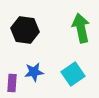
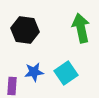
cyan square: moved 7 px left, 1 px up
purple rectangle: moved 3 px down
